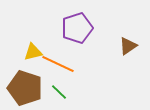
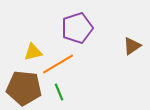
brown triangle: moved 4 px right
orange line: rotated 56 degrees counterclockwise
brown pentagon: moved 1 px left; rotated 12 degrees counterclockwise
green line: rotated 24 degrees clockwise
